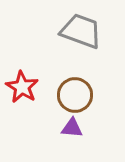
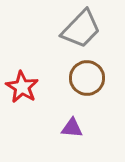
gray trapezoid: moved 2 px up; rotated 114 degrees clockwise
brown circle: moved 12 px right, 17 px up
